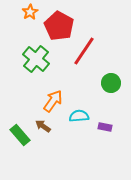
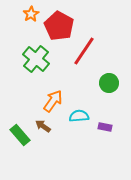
orange star: moved 1 px right, 2 px down
green circle: moved 2 px left
